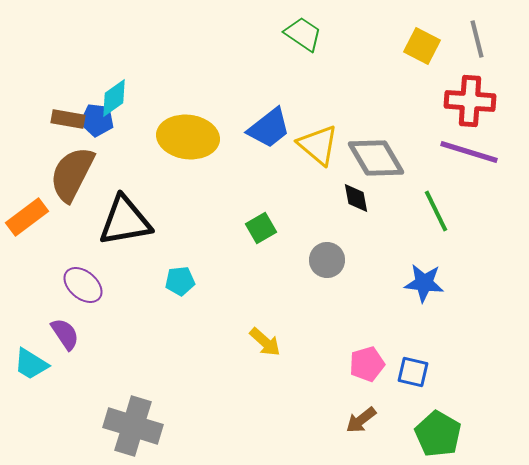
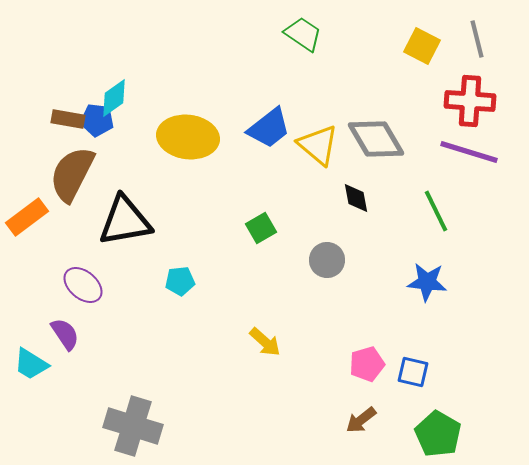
gray diamond: moved 19 px up
blue star: moved 3 px right, 1 px up
